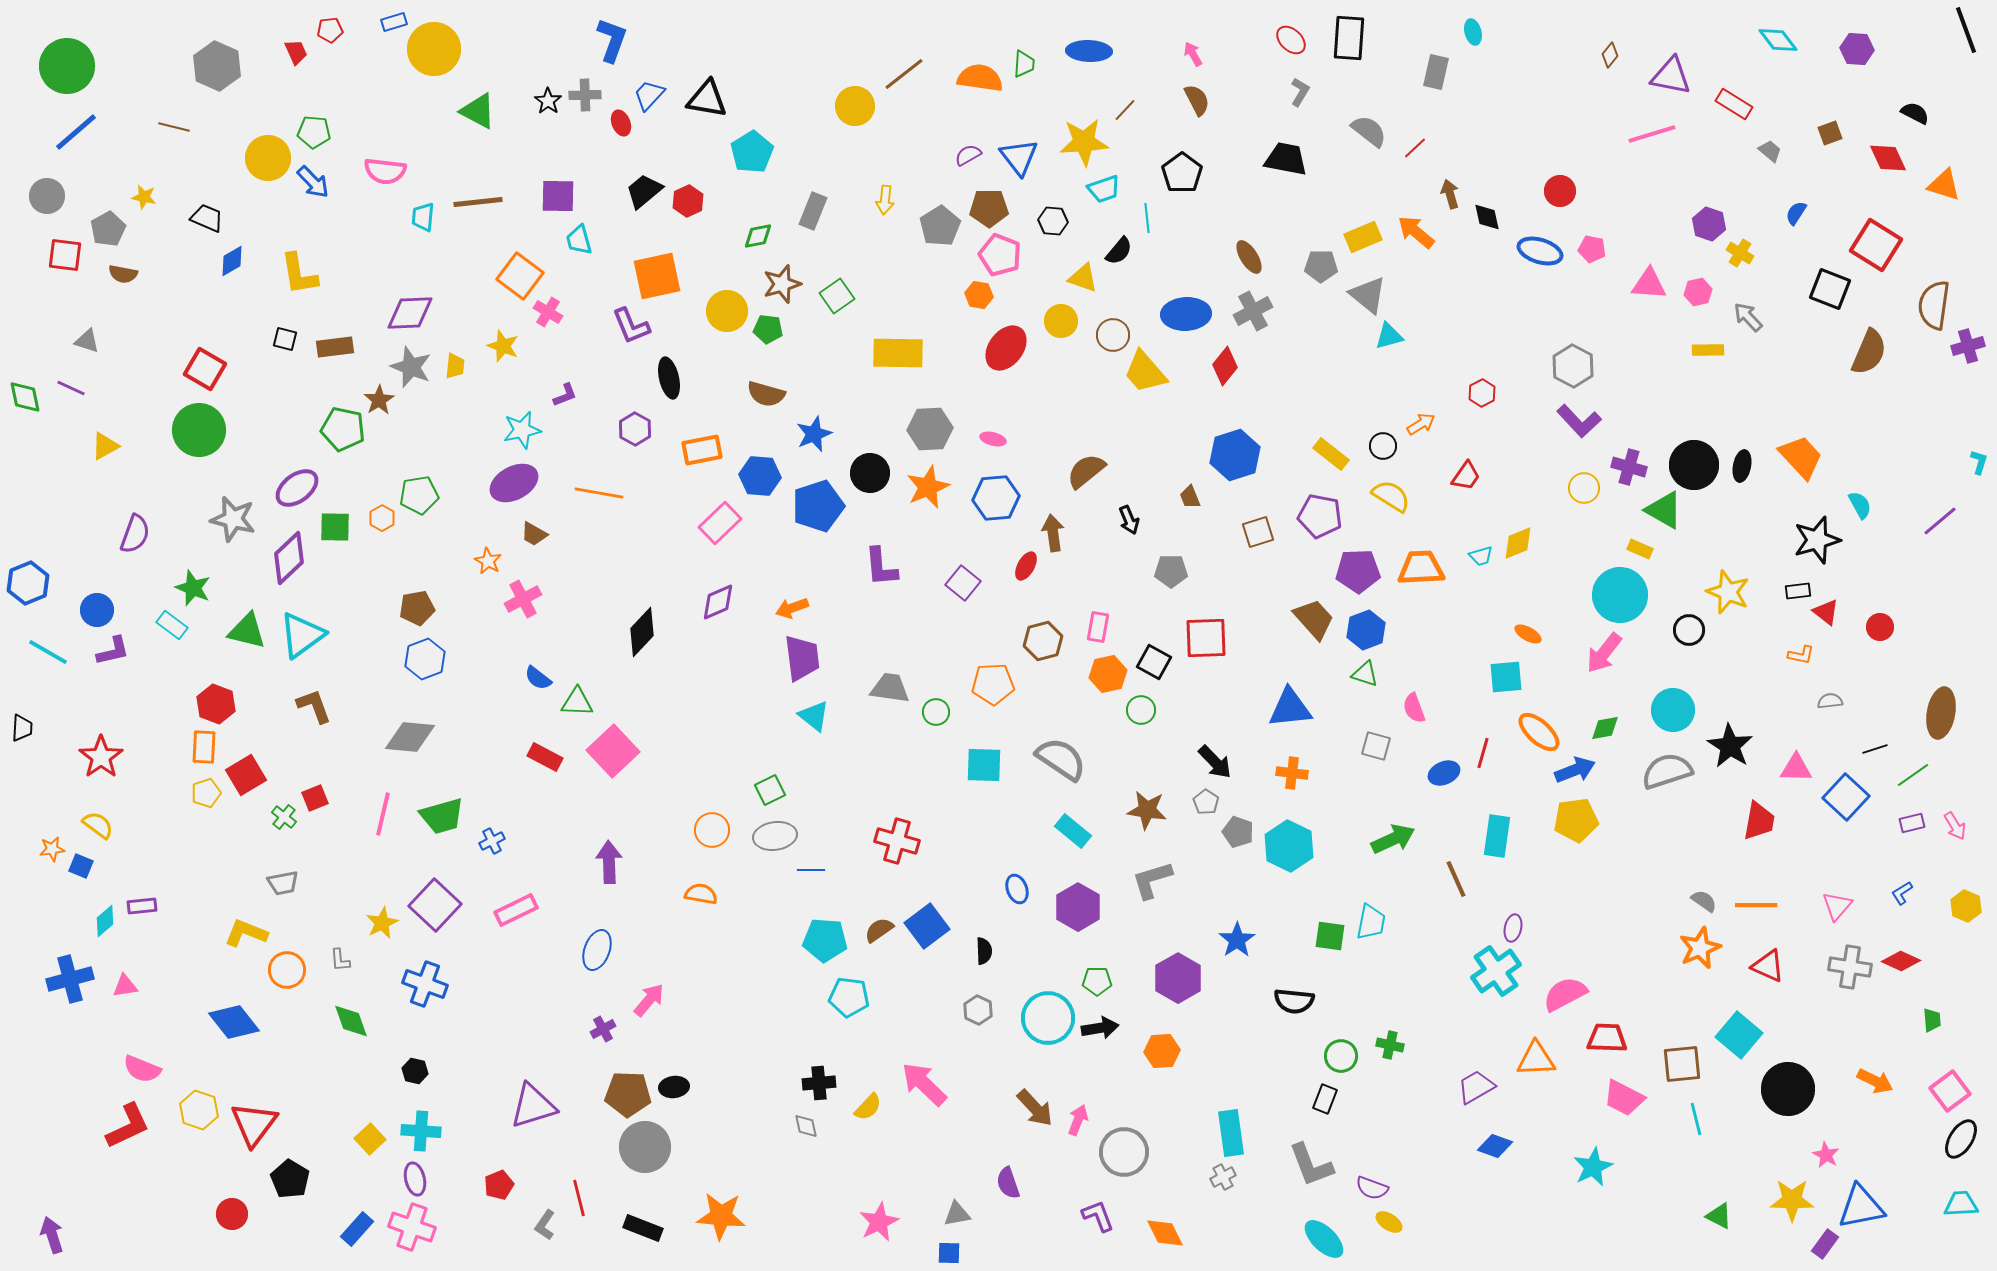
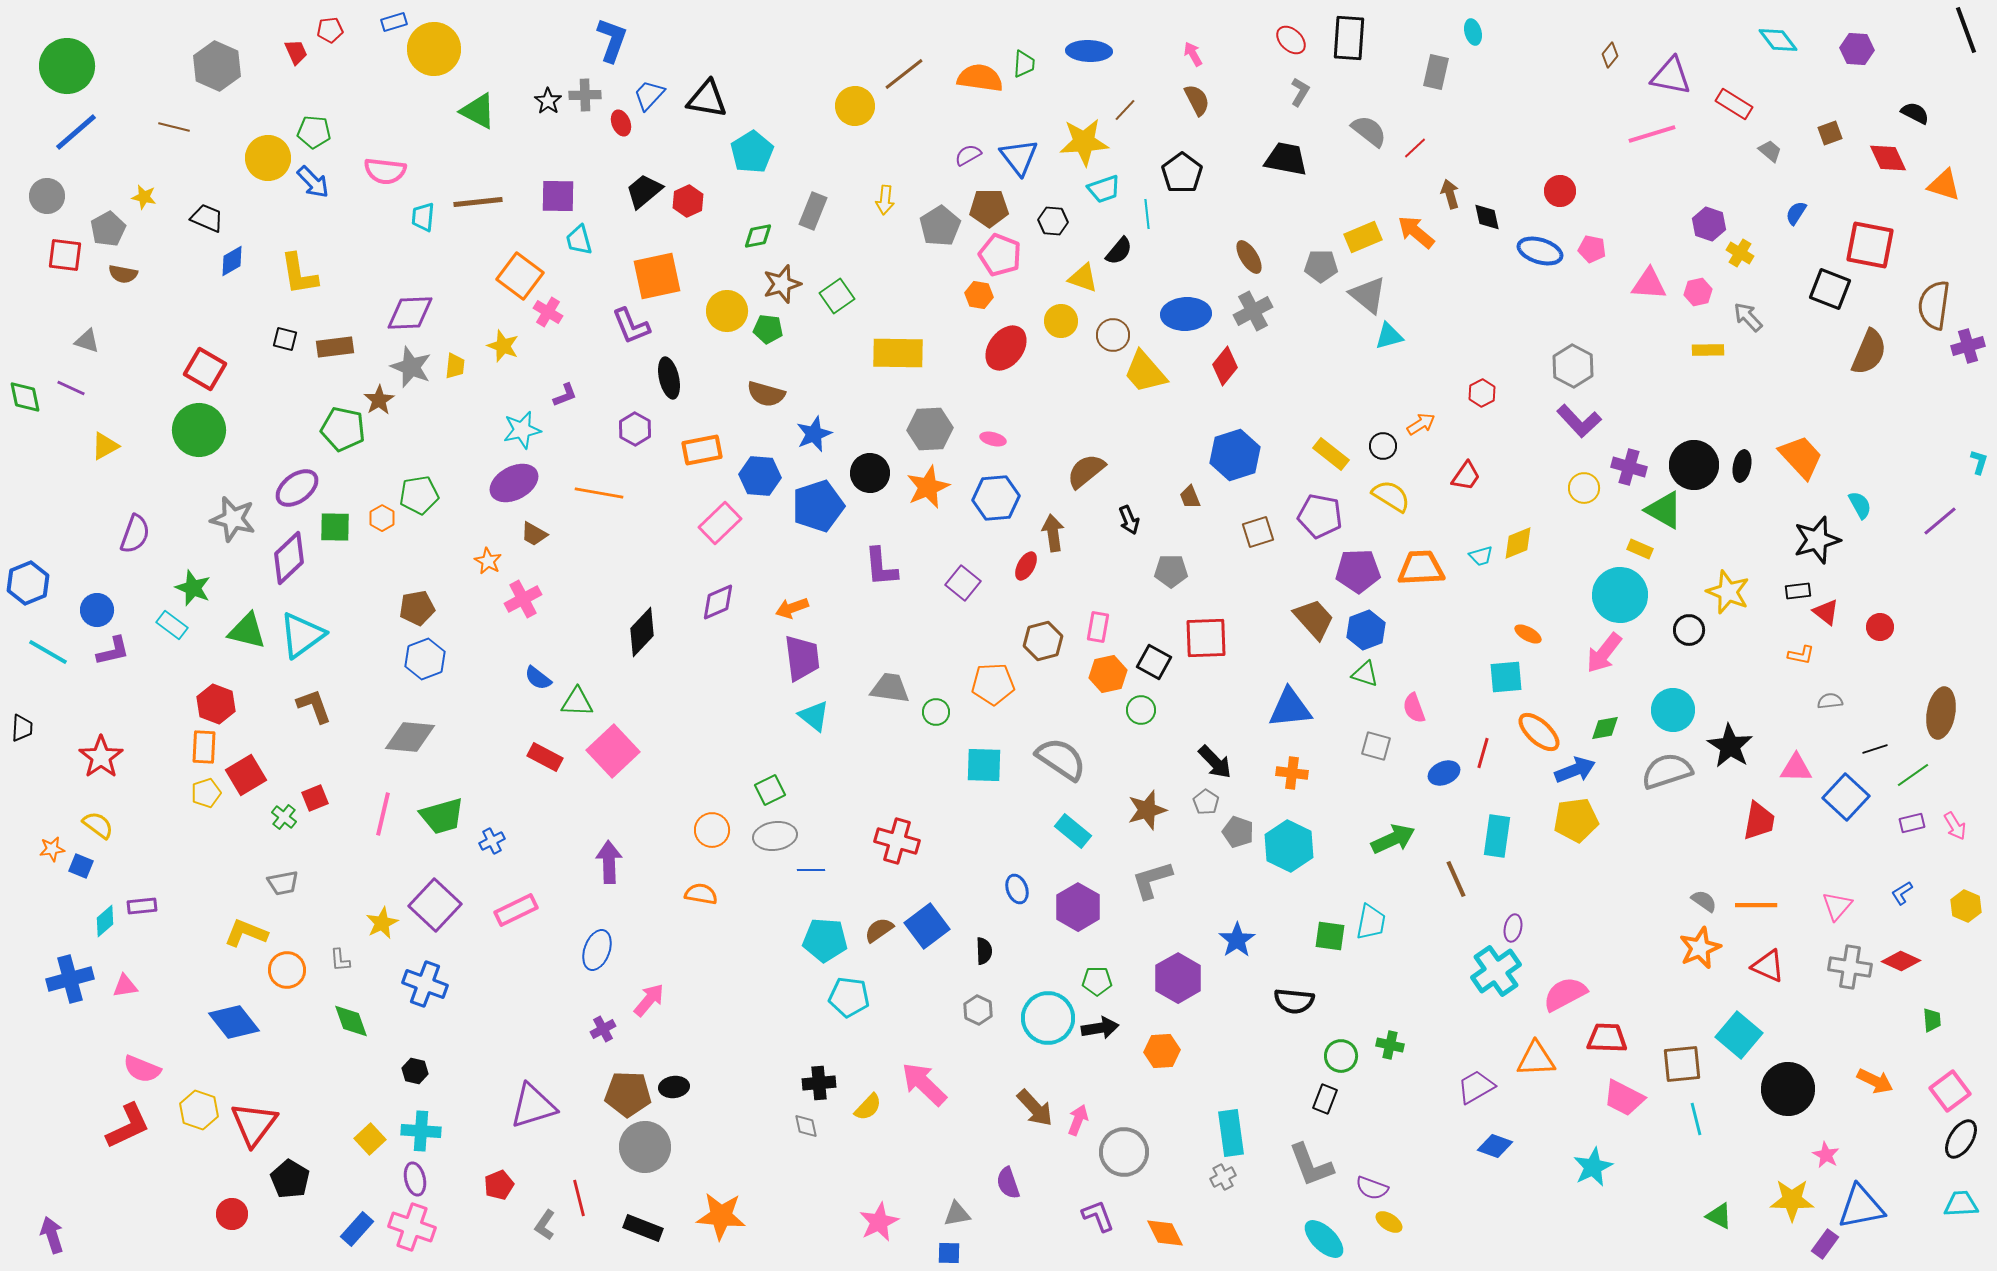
cyan line at (1147, 218): moved 4 px up
red square at (1876, 245): moved 6 px left; rotated 21 degrees counterclockwise
brown star at (1147, 810): rotated 24 degrees counterclockwise
